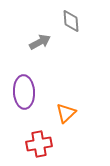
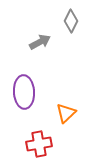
gray diamond: rotated 30 degrees clockwise
